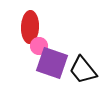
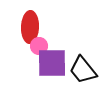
purple square: rotated 20 degrees counterclockwise
